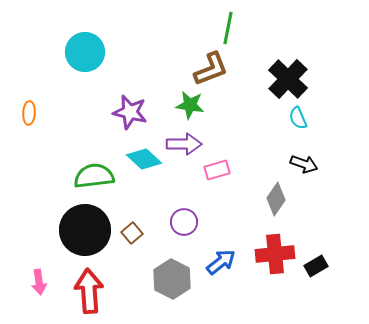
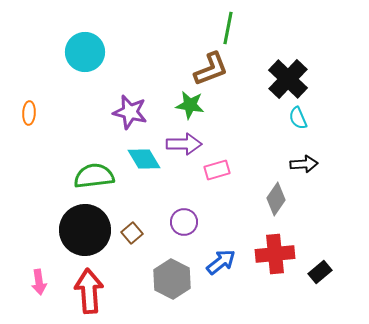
cyan diamond: rotated 16 degrees clockwise
black arrow: rotated 24 degrees counterclockwise
black rectangle: moved 4 px right, 6 px down; rotated 10 degrees counterclockwise
